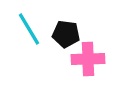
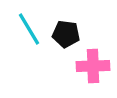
pink cross: moved 5 px right, 7 px down
